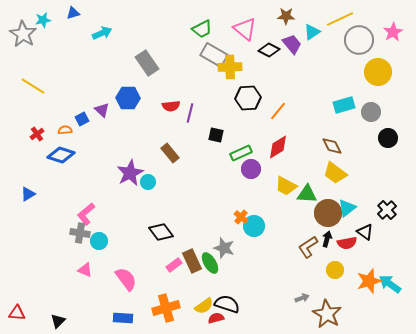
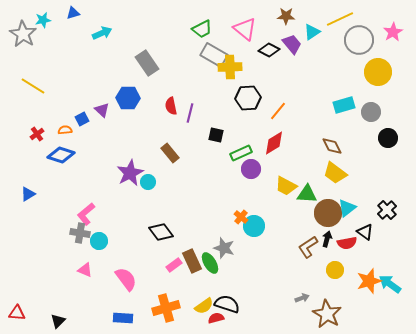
red semicircle at (171, 106): rotated 84 degrees clockwise
red diamond at (278, 147): moved 4 px left, 4 px up
